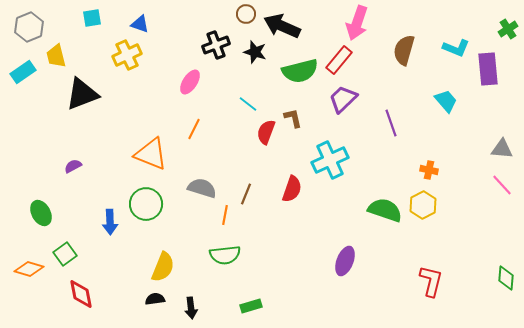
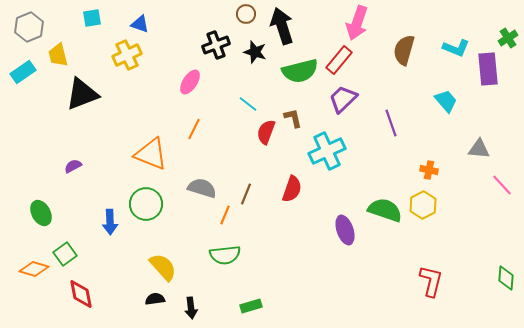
black arrow at (282, 26): rotated 48 degrees clockwise
green cross at (508, 29): moved 9 px down
yellow trapezoid at (56, 56): moved 2 px right, 1 px up
gray triangle at (502, 149): moved 23 px left
cyan cross at (330, 160): moved 3 px left, 9 px up
orange line at (225, 215): rotated 12 degrees clockwise
purple ellipse at (345, 261): moved 31 px up; rotated 40 degrees counterclockwise
yellow semicircle at (163, 267): rotated 64 degrees counterclockwise
orange diamond at (29, 269): moved 5 px right
